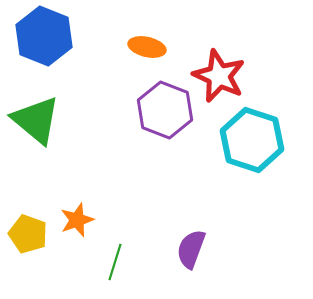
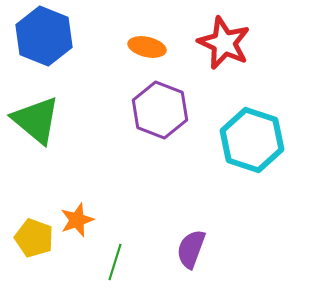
red star: moved 5 px right, 33 px up
purple hexagon: moved 5 px left
yellow pentagon: moved 6 px right, 4 px down
